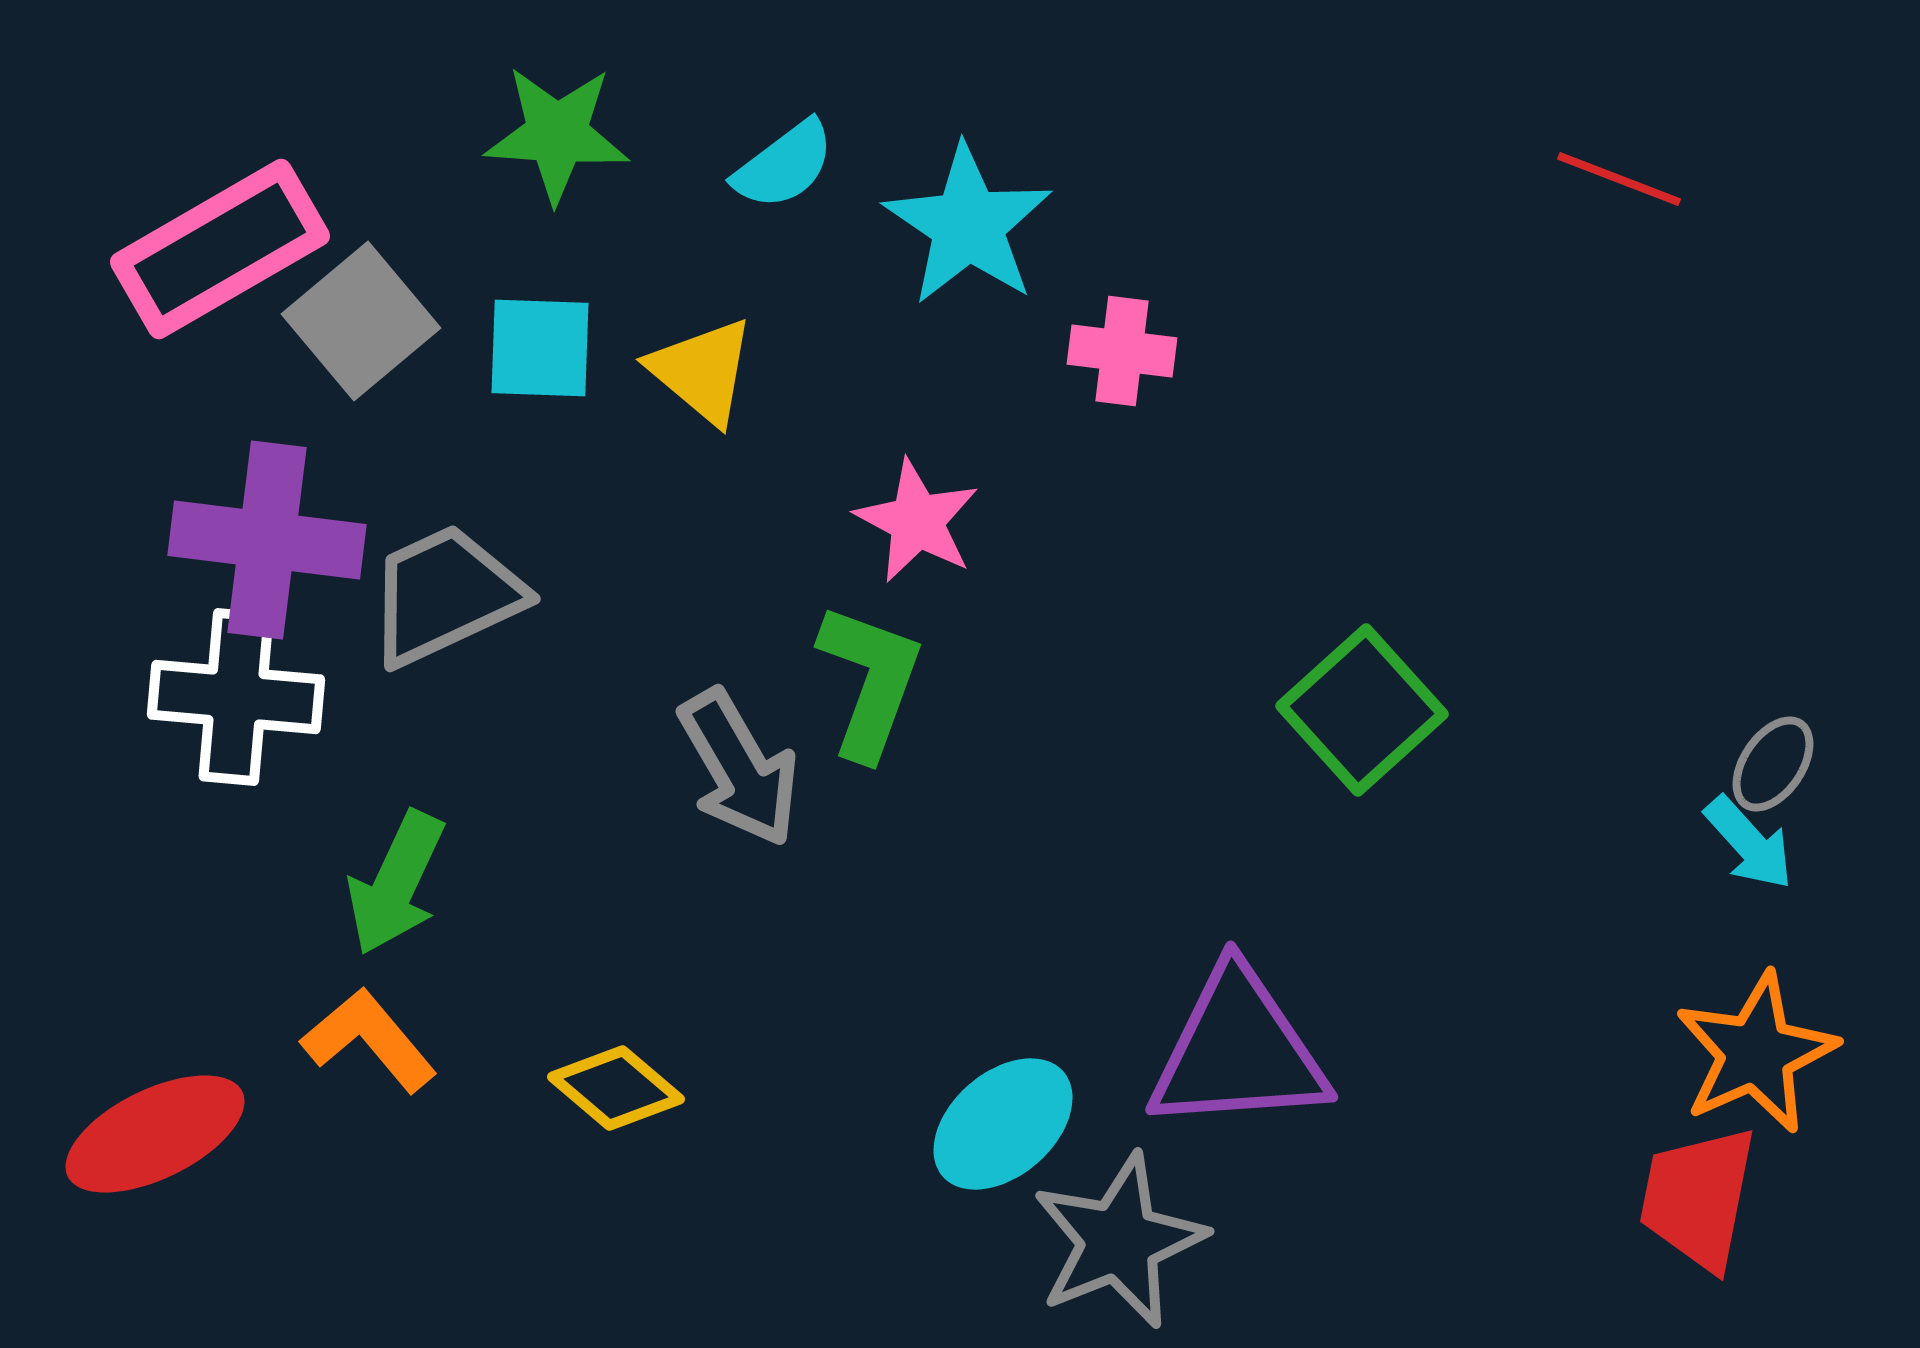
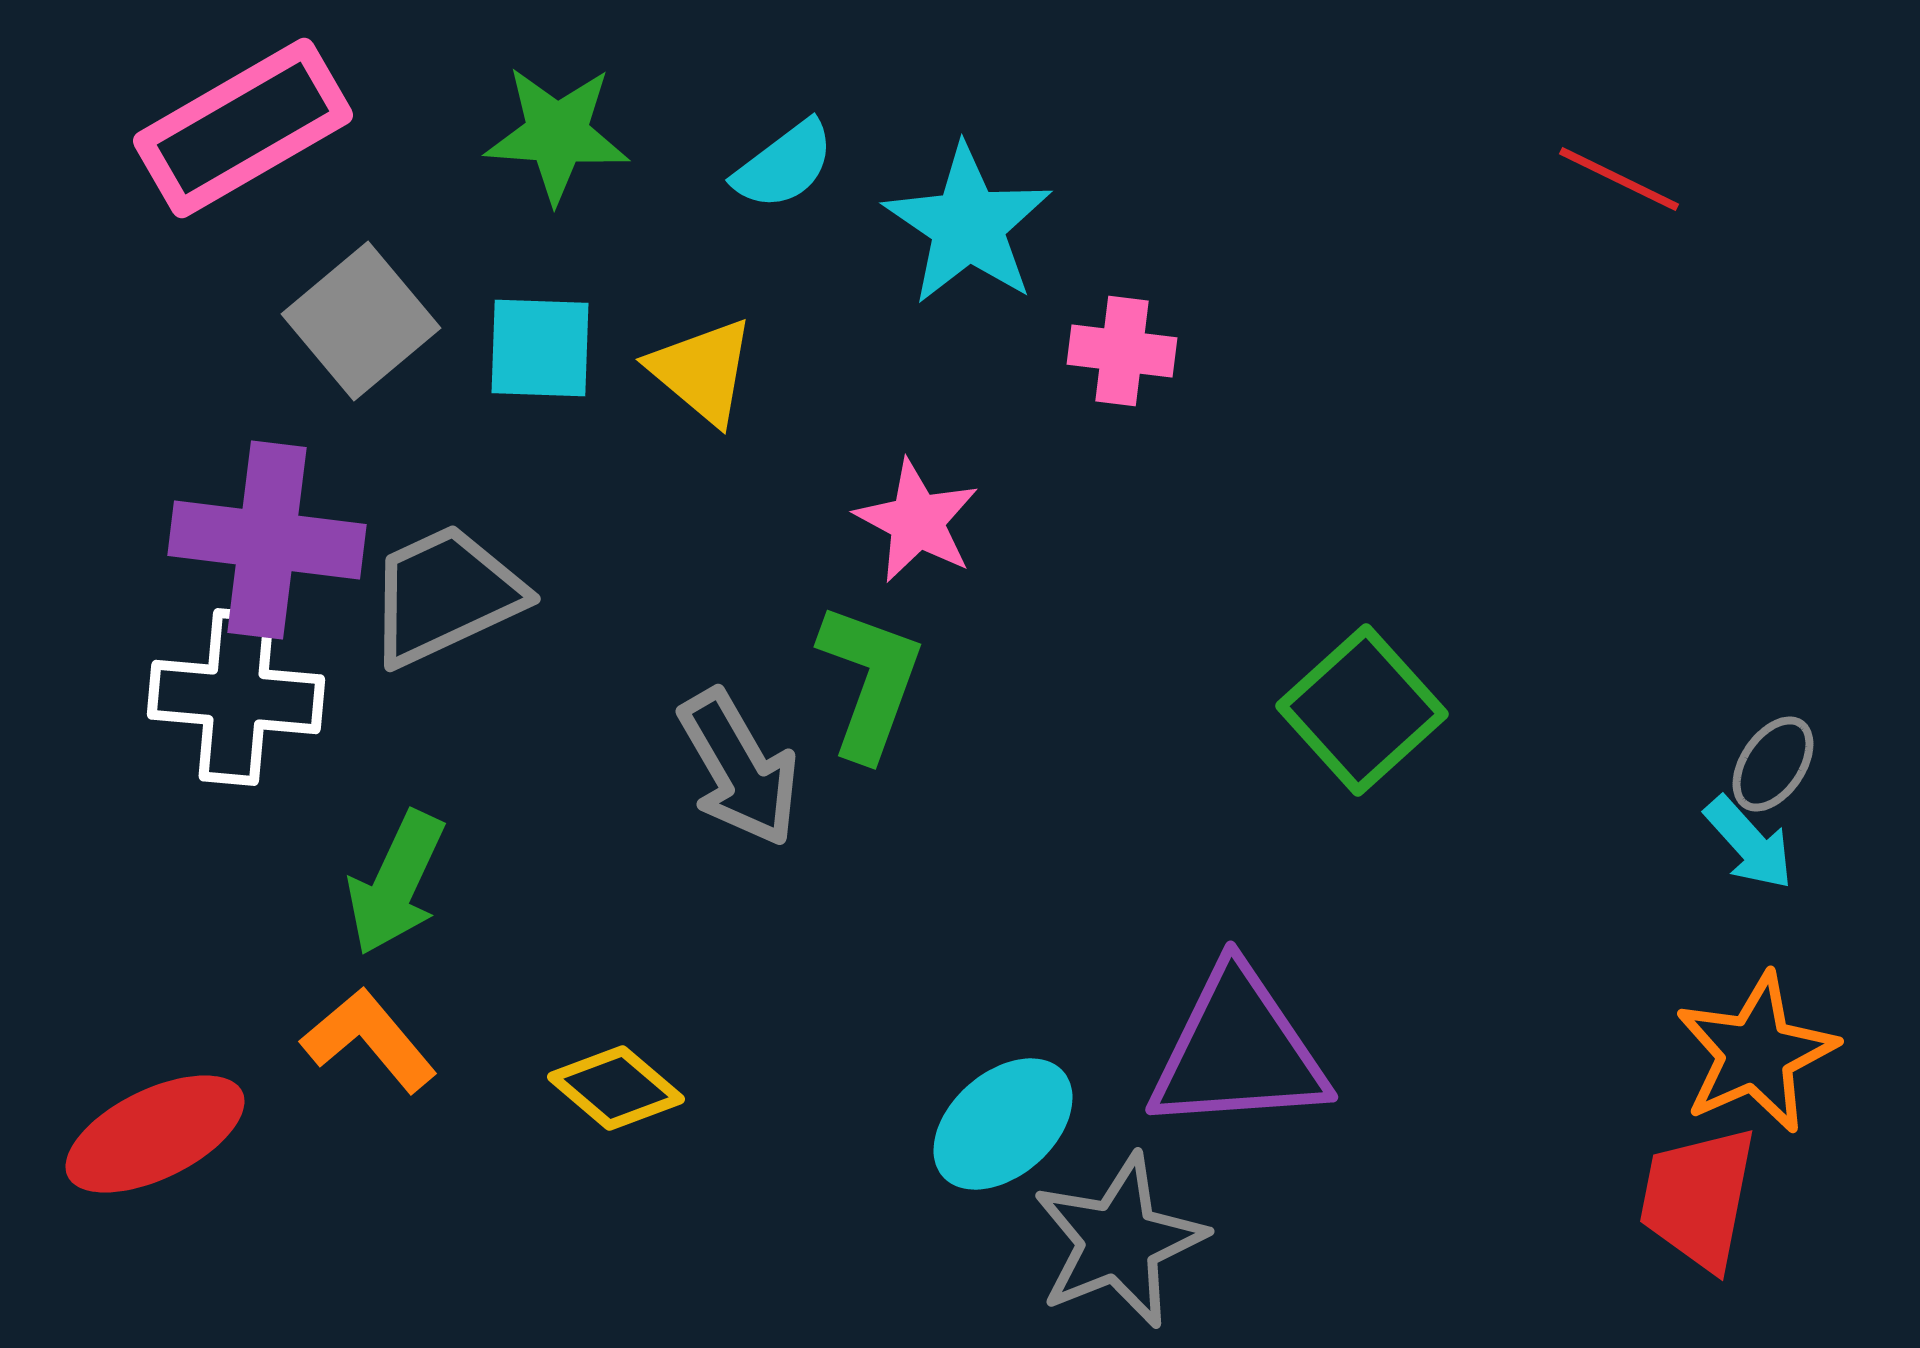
red line: rotated 5 degrees clockwise
pink rectangle: moved 23 px right, 121 px up
